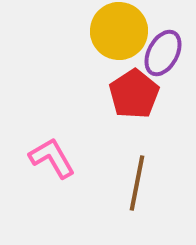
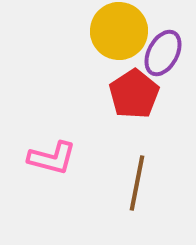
pink L-shape: rotated 135 degrees clockwise
